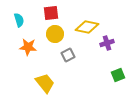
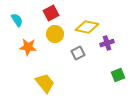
red square: rotated 21 degrees counterclockwise
cyan semicircle: moved 2 px left; rotated 16 degrees counterclockwise
gray square: moved 10 px right, 2 px up
